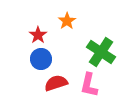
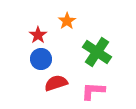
green cross: moved 4 px left
pink L-shape: moved 4 px right, 6 px down; rotated 80 degrees clockwise
